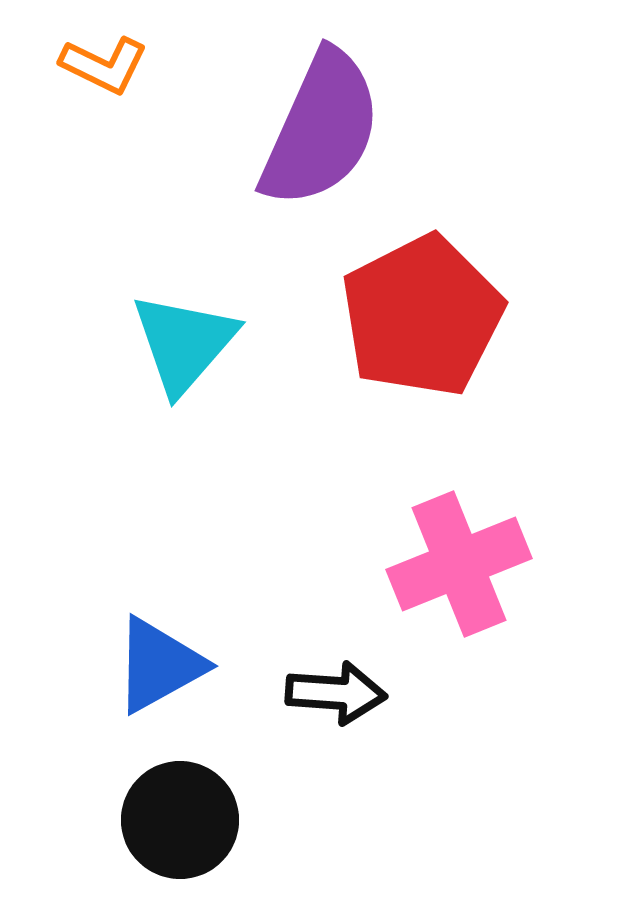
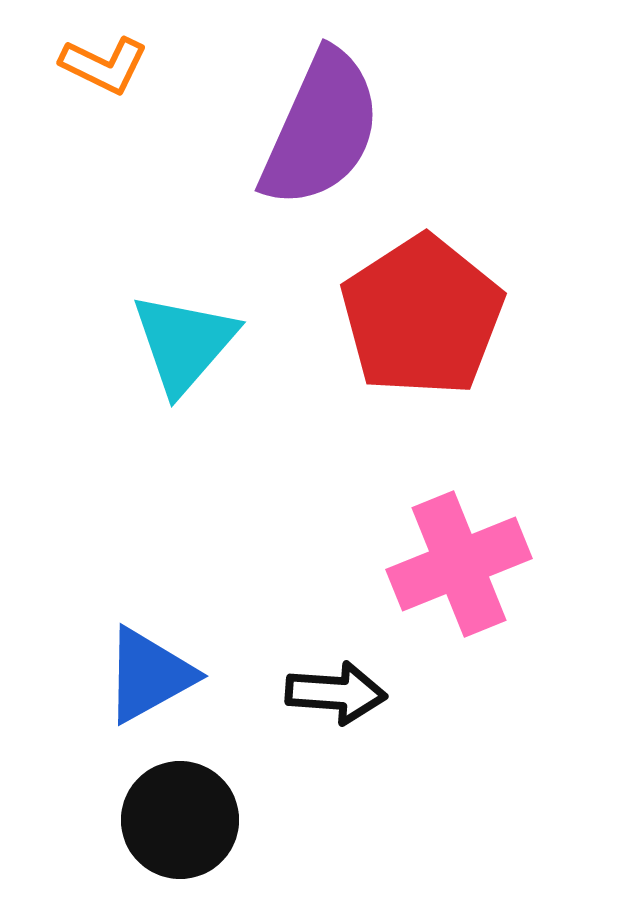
red pentagon: rotated 6 degrees counterclockwise
blue triangle: moved 10 px left, 10 px down
